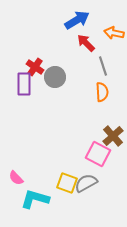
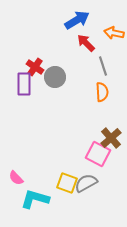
brown cross: moved 2 px left, 2 px down
